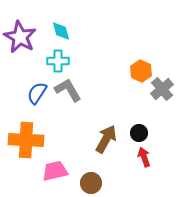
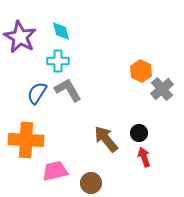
brown arrow: rotated 68 degrees counterclockwise
